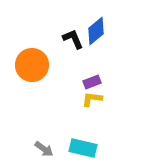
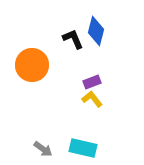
blue diamond: rotated 36 degrees counterclockwise
yellow L-shape: rotated 45 degrees clockwise
gray arrow: moved 1 px left
